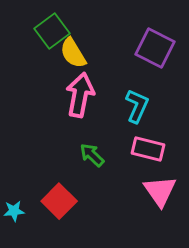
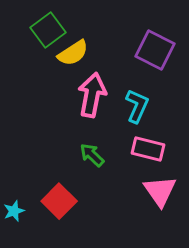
green square: moved 4 px left, 1 px up
purple square: moved 2 px down
yellow semicircle: rotated 92 degrees counterclockwise
pink arrow: moved 12 px right
cyan star: rotated 15 degrees counterclockwise
